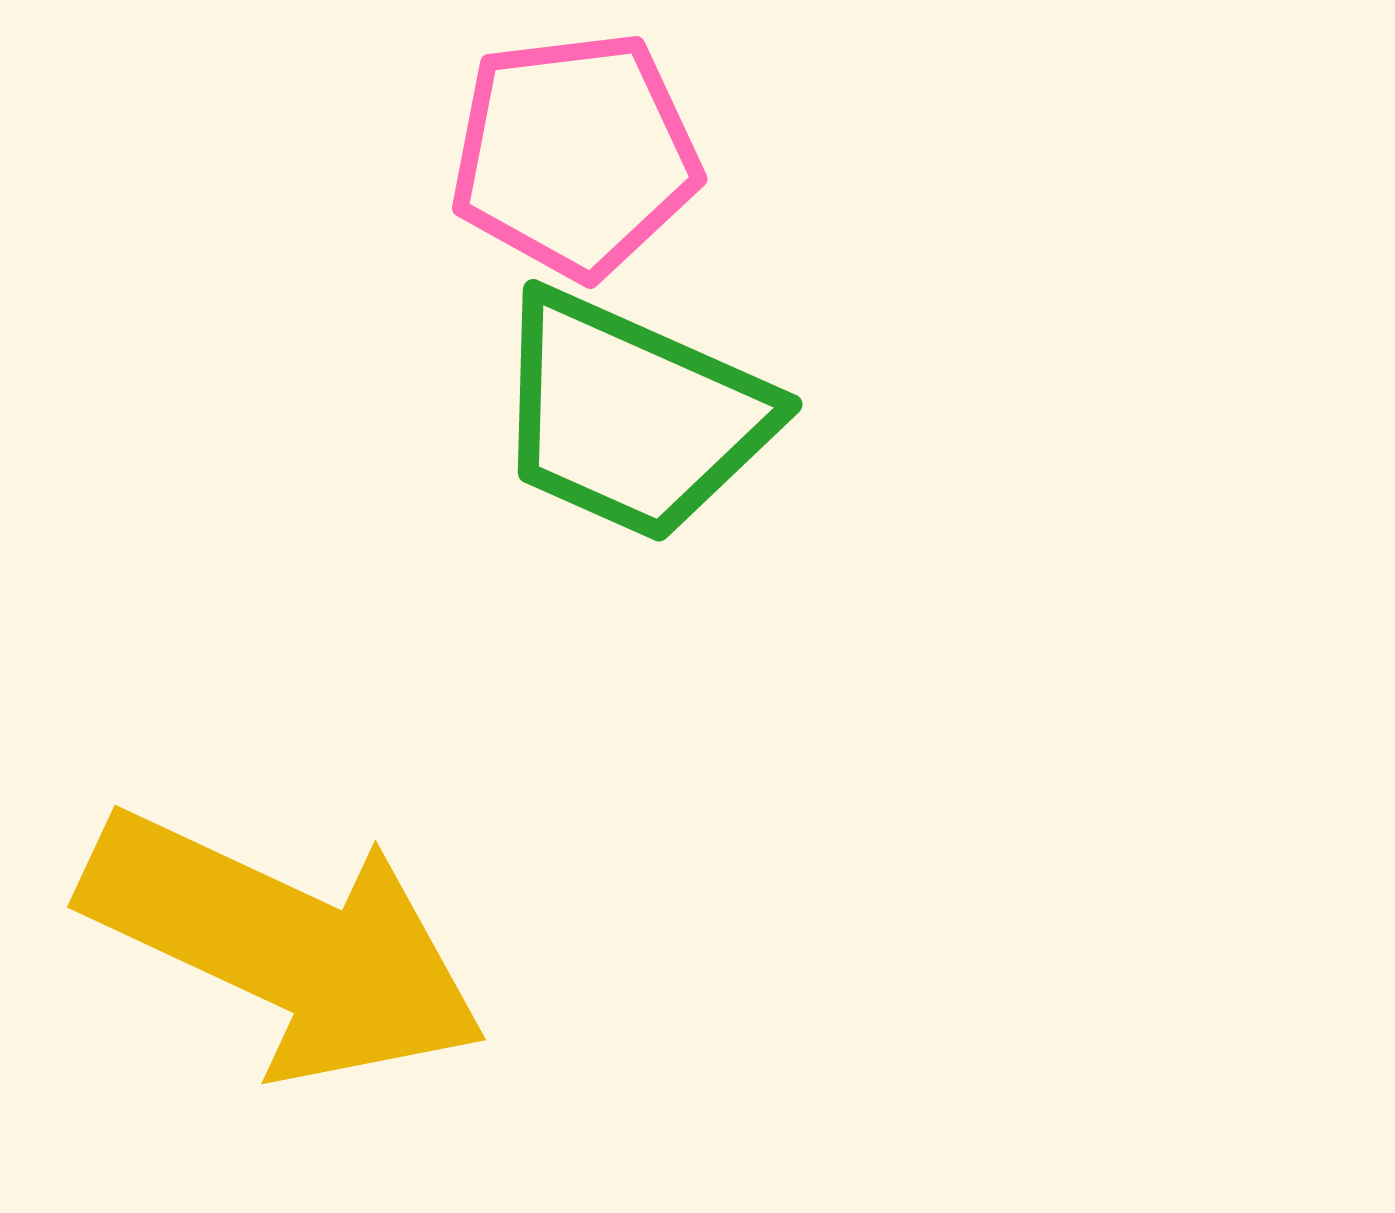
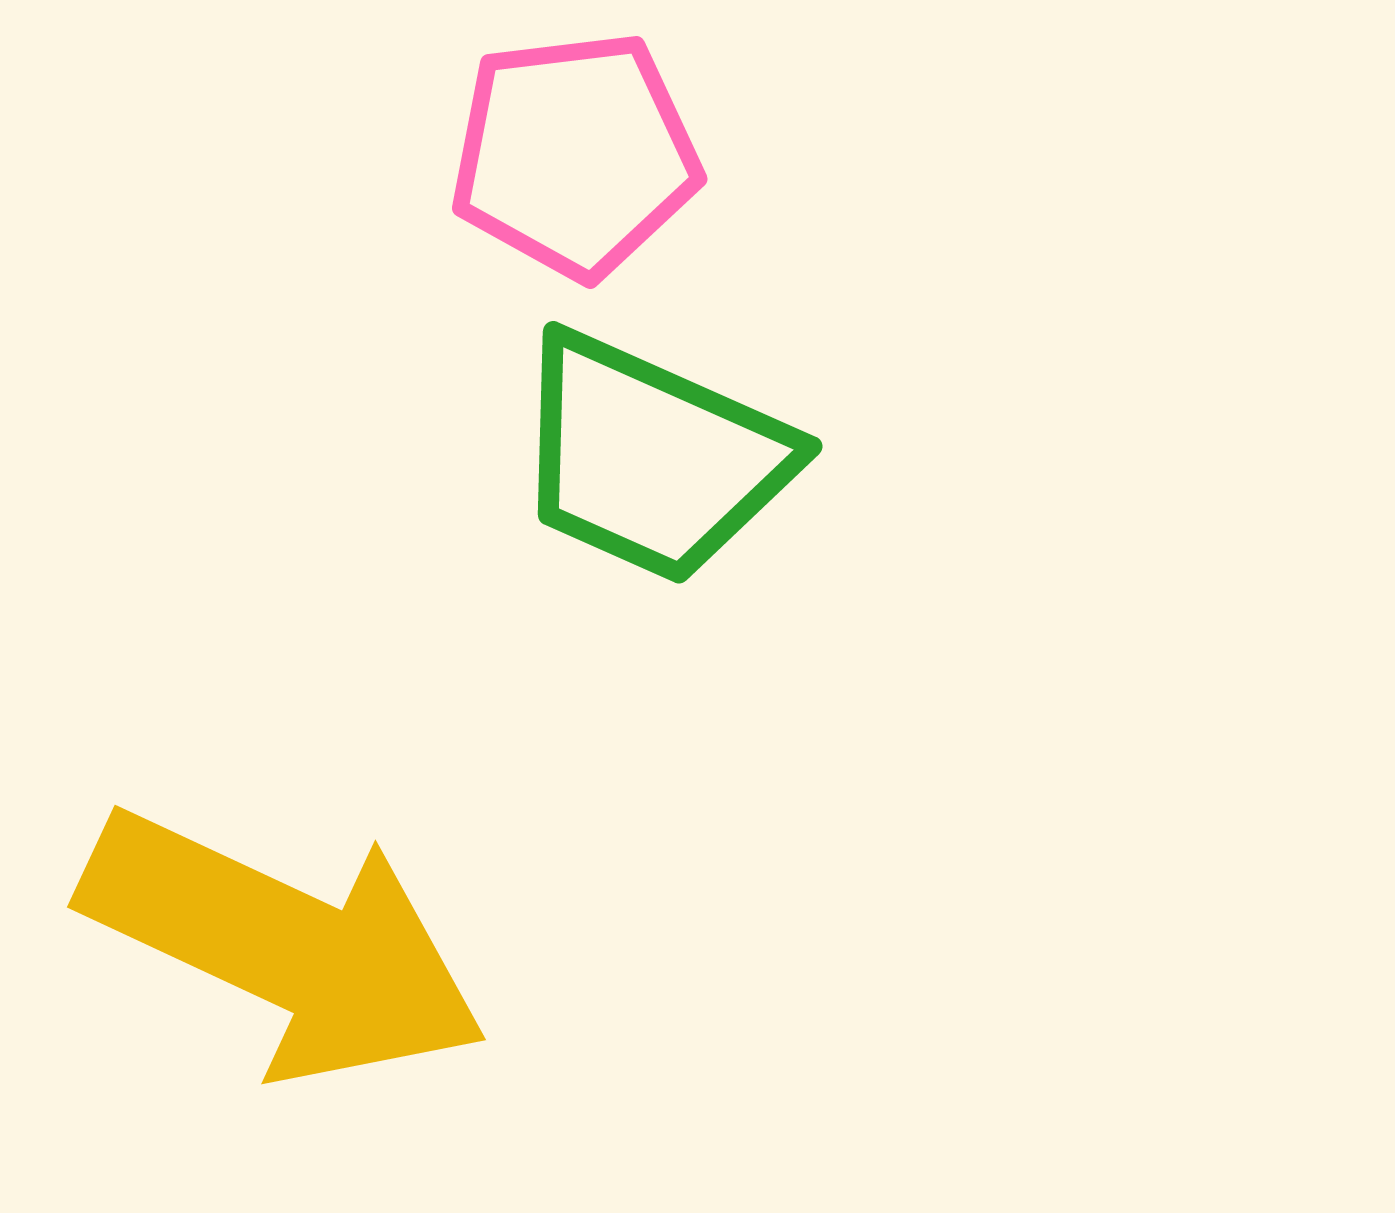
green trapezoid: moved 20 px right, 42 px down
